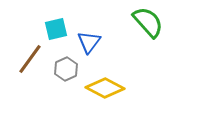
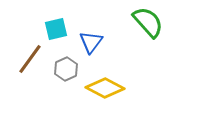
blue triangle: moved 2 px right
